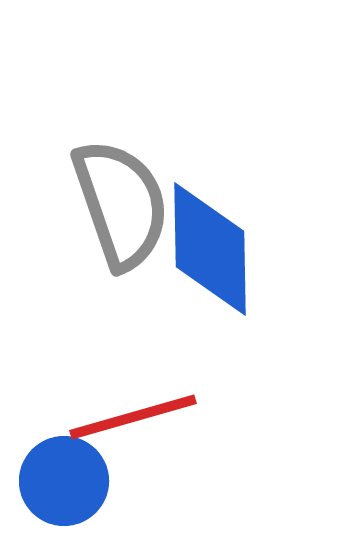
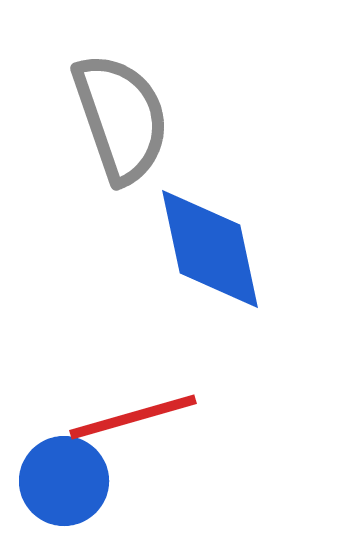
gray semicircle: moved 86 px up
blue diamond: rotated 11 degrees counterclockwise
